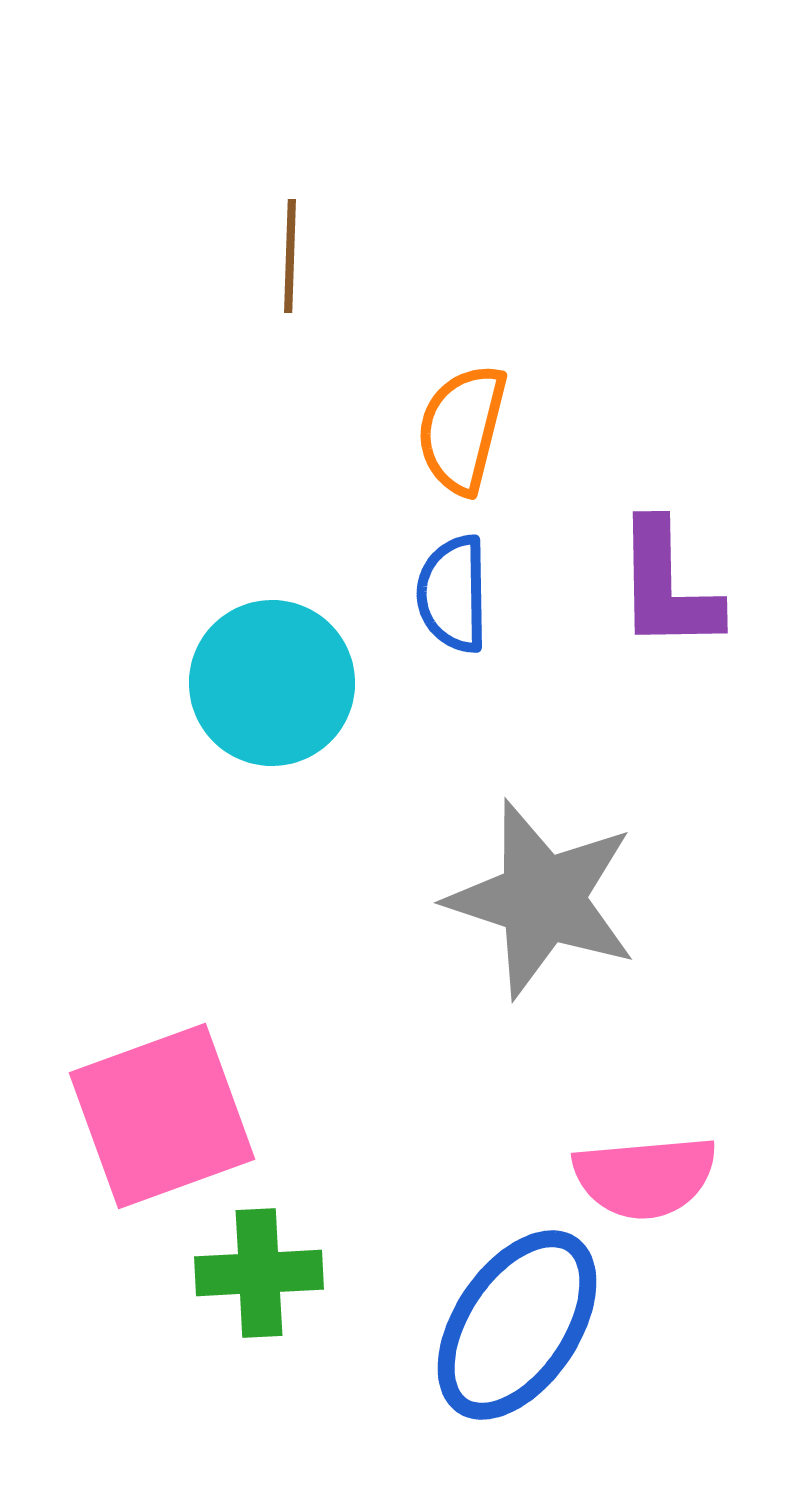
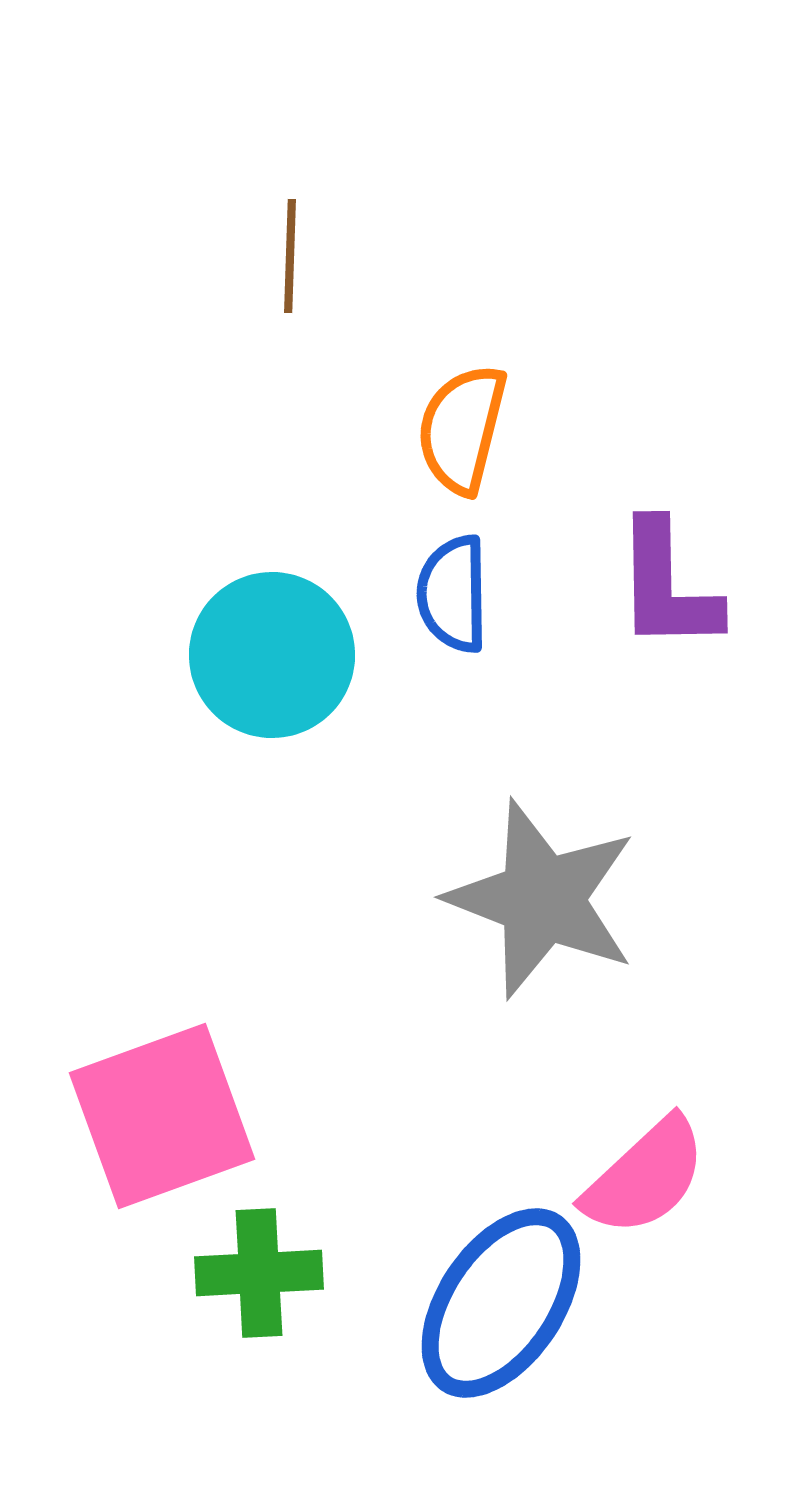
cyan circle: moved 28 px up
gray star: rotated 3 degrees clockwise
pink semicircle: rotated 38 degrees counterclockwise
blue ellipse: moved 16 px left, 22 px up
